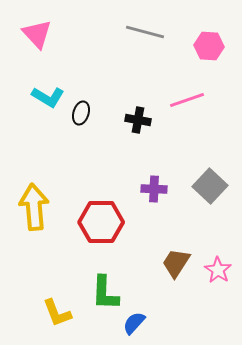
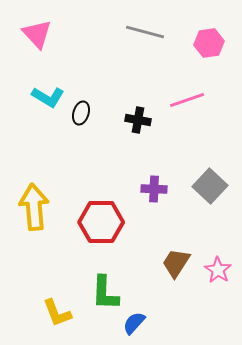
pink hexagon: moved 3 px up; rotated 12 degrees counterclockwise
